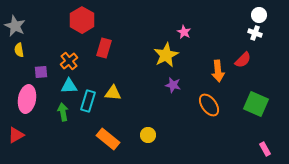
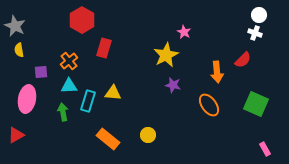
orange arrow: moved 1 px left, 1 px down
